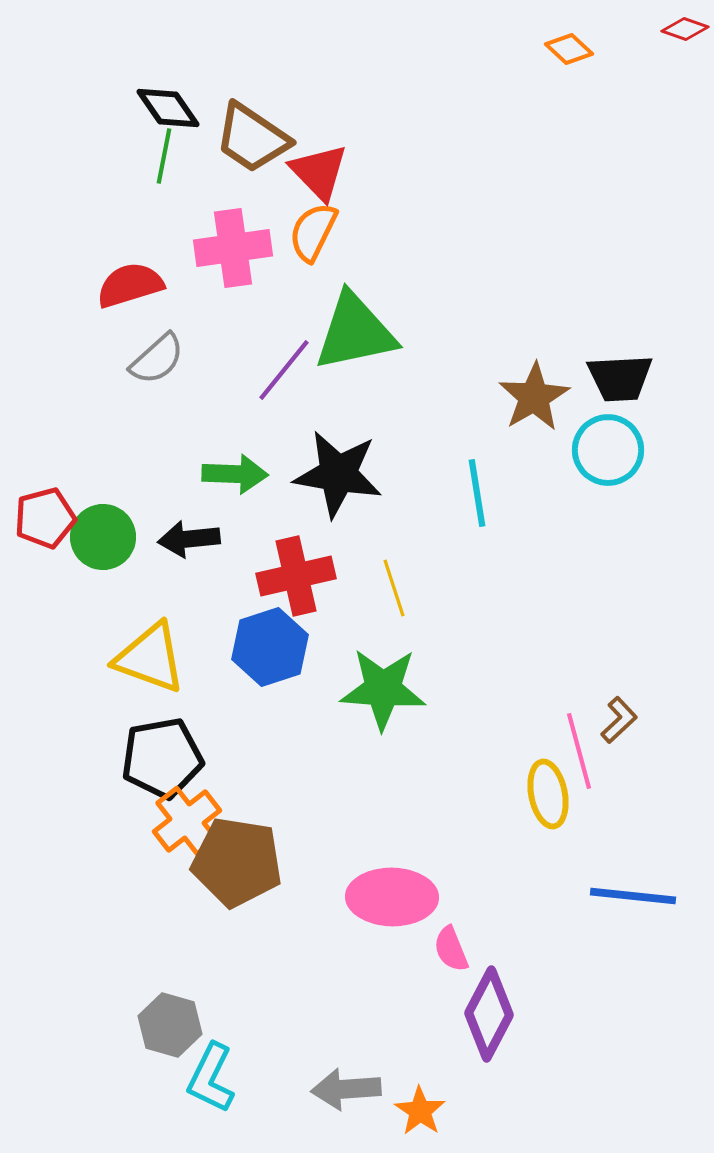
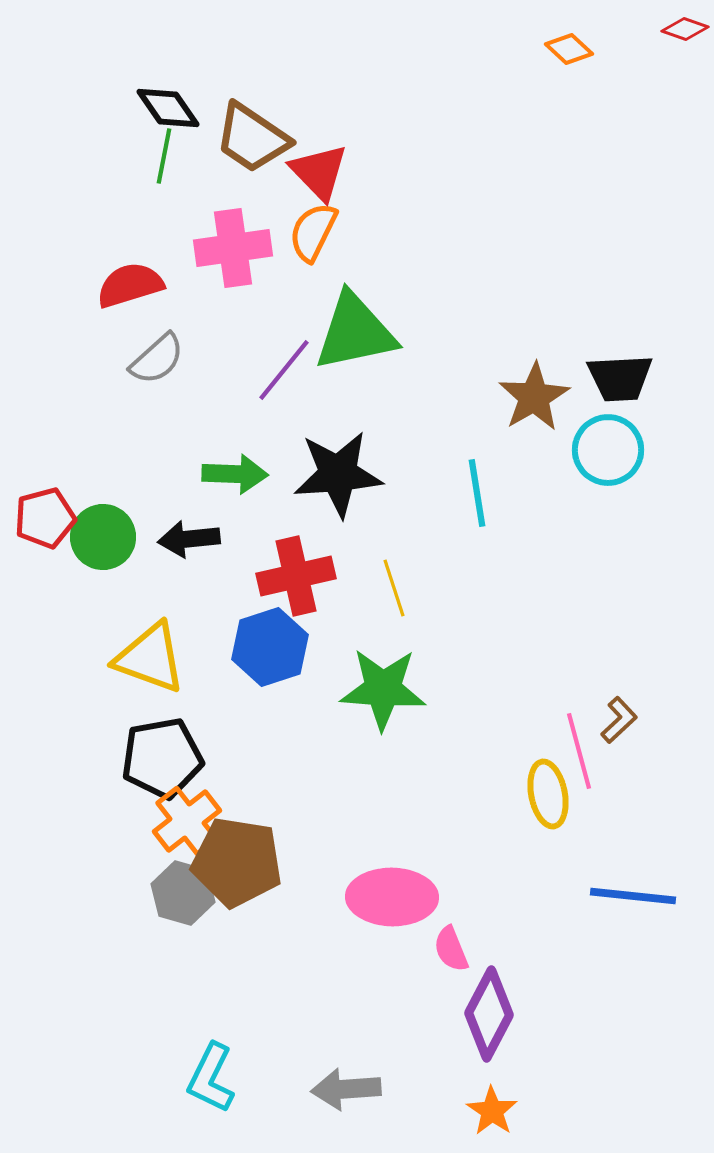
black star: rotated 14 degrees counterclockwise
gray hexagon: moved 13 px right, 132 px up
orange star: moved 72 px right
